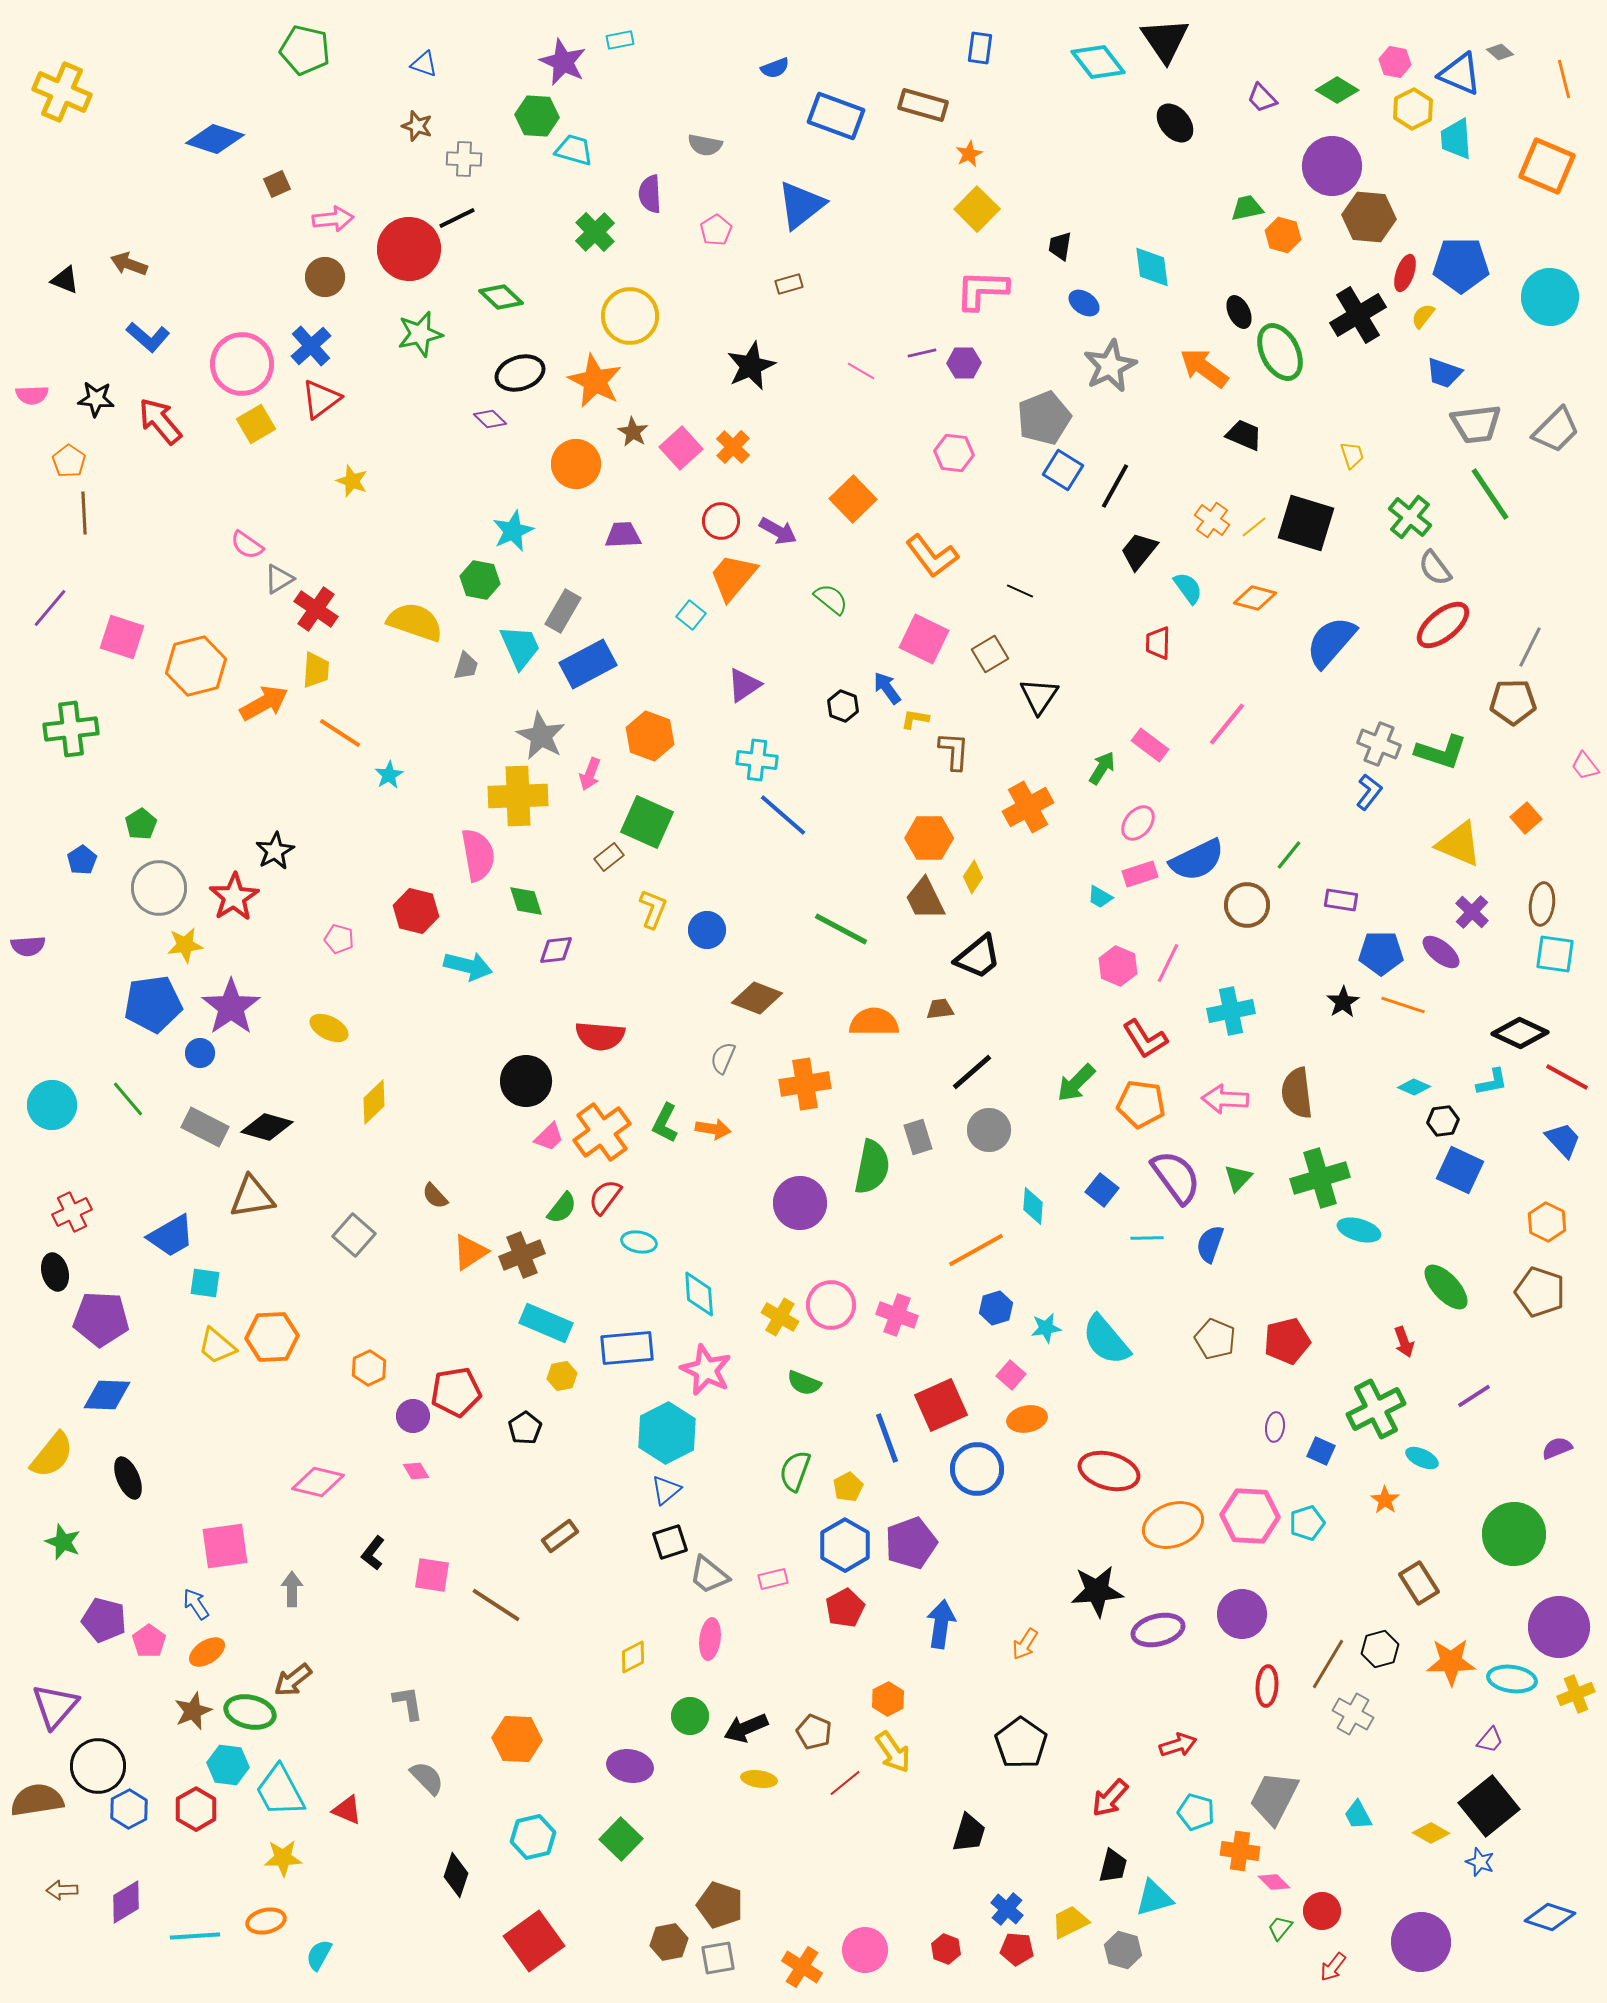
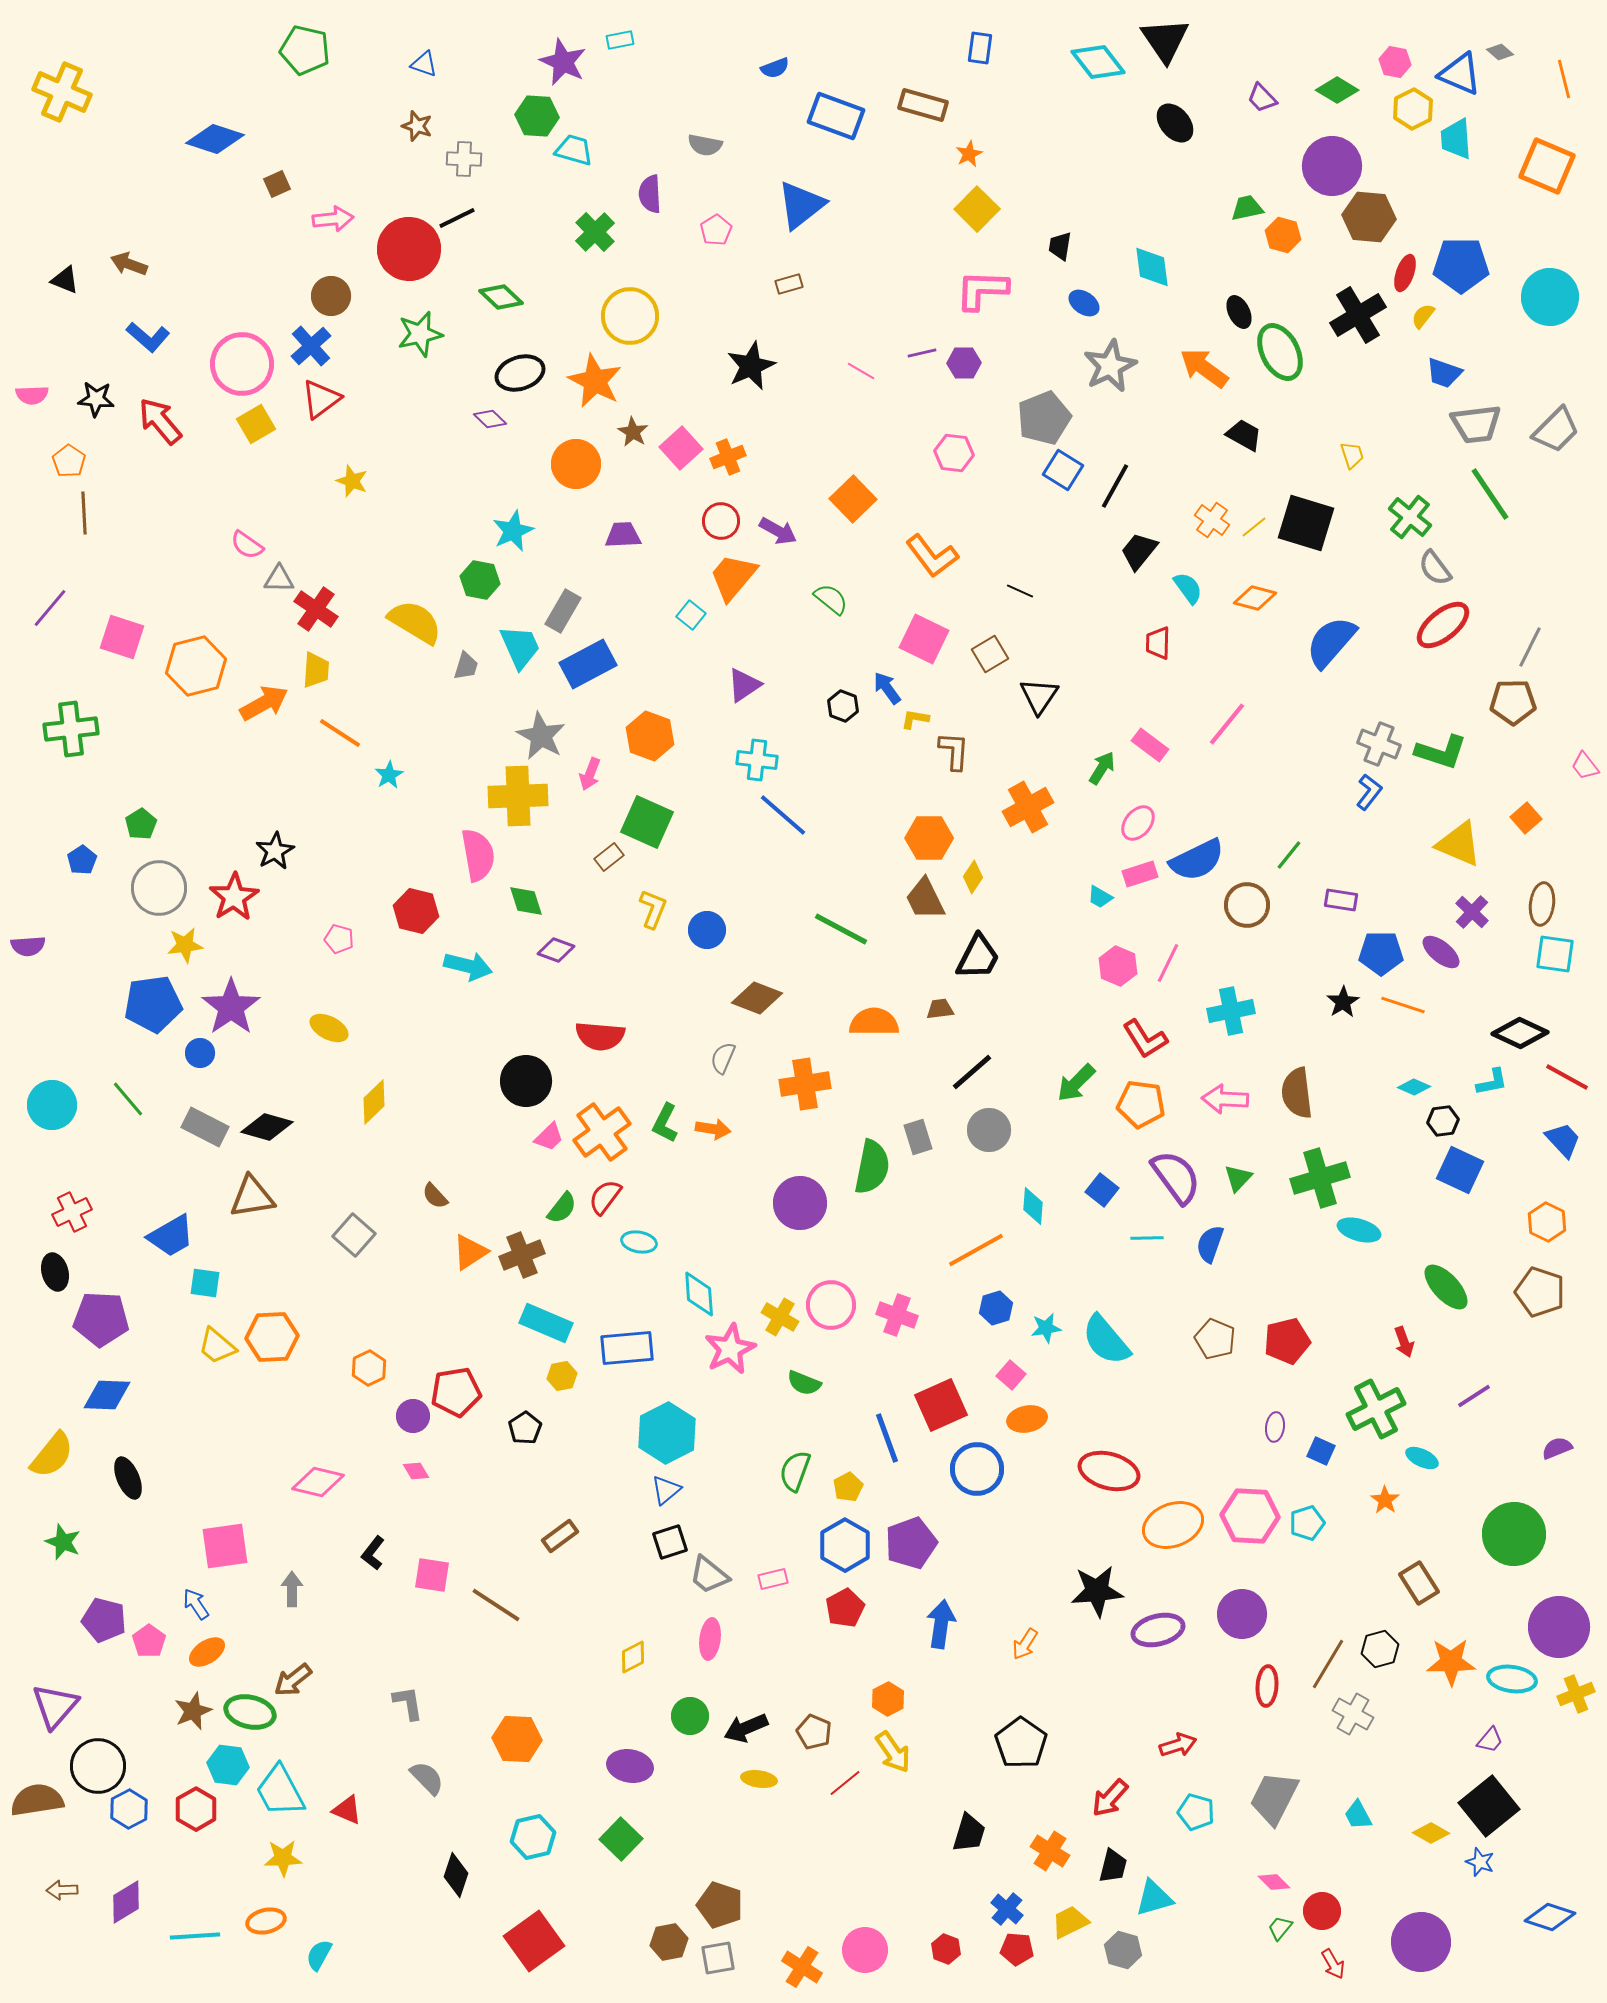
brown circle at (325, 277): moved 6 px right, 19 px down
black trapezoid at (1244, 435): rotated 6 degrees clockwise
orange cross at (733, 447): moved 5 px left, 10 px down; rotated 24 degrees clockwise
gray triangle at (279, 579): rotated 32 degrees clockwise
yellow semicircle at (415, 622): rotated 12 degrees clockwise
purple diamond at (556, 950): rotated 27 degrees clockwise
black trapezoid at (978, 957): rotated 24 degrees counterclockwise
pink star at (706, 1370): moved 24 px right, 21 px up; rotated 21 degrees clockwise
orange cross at (1240, 1851): moved 190 px left; rotated 24 degrees clockwise
red arrow at (1333, 1967): moved 3 px up; rotated 68 degrees counterclockwise
